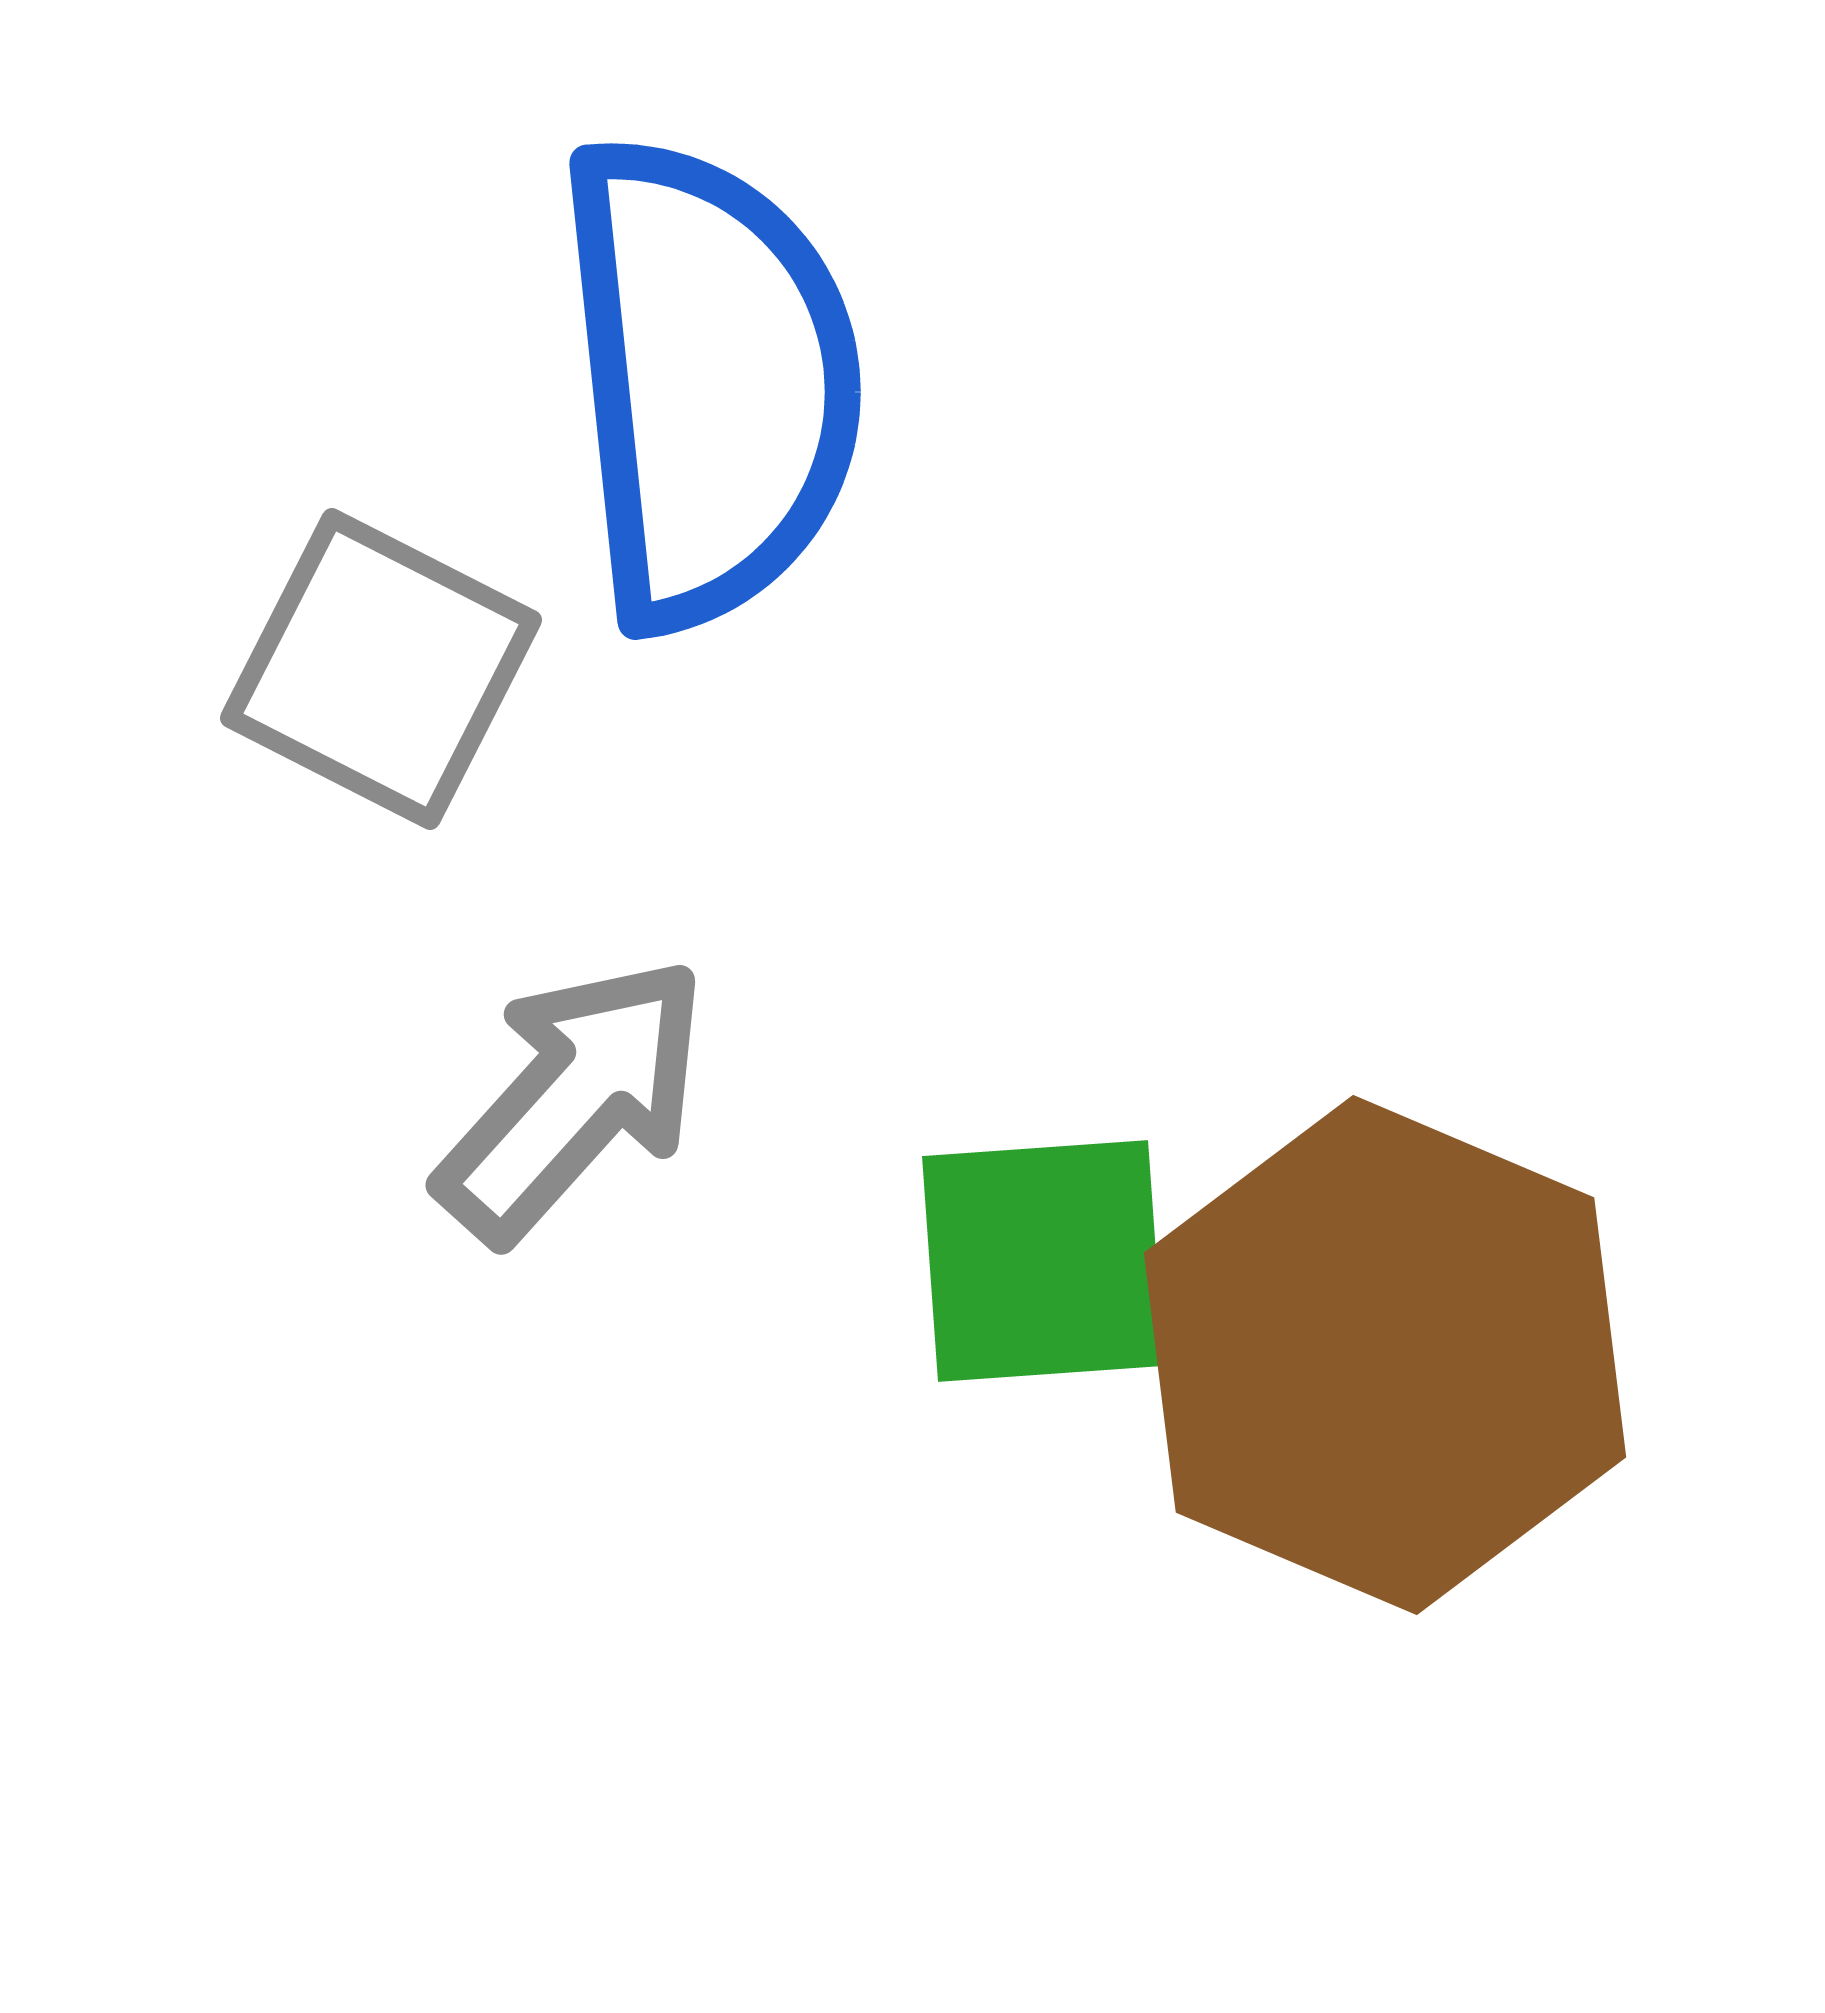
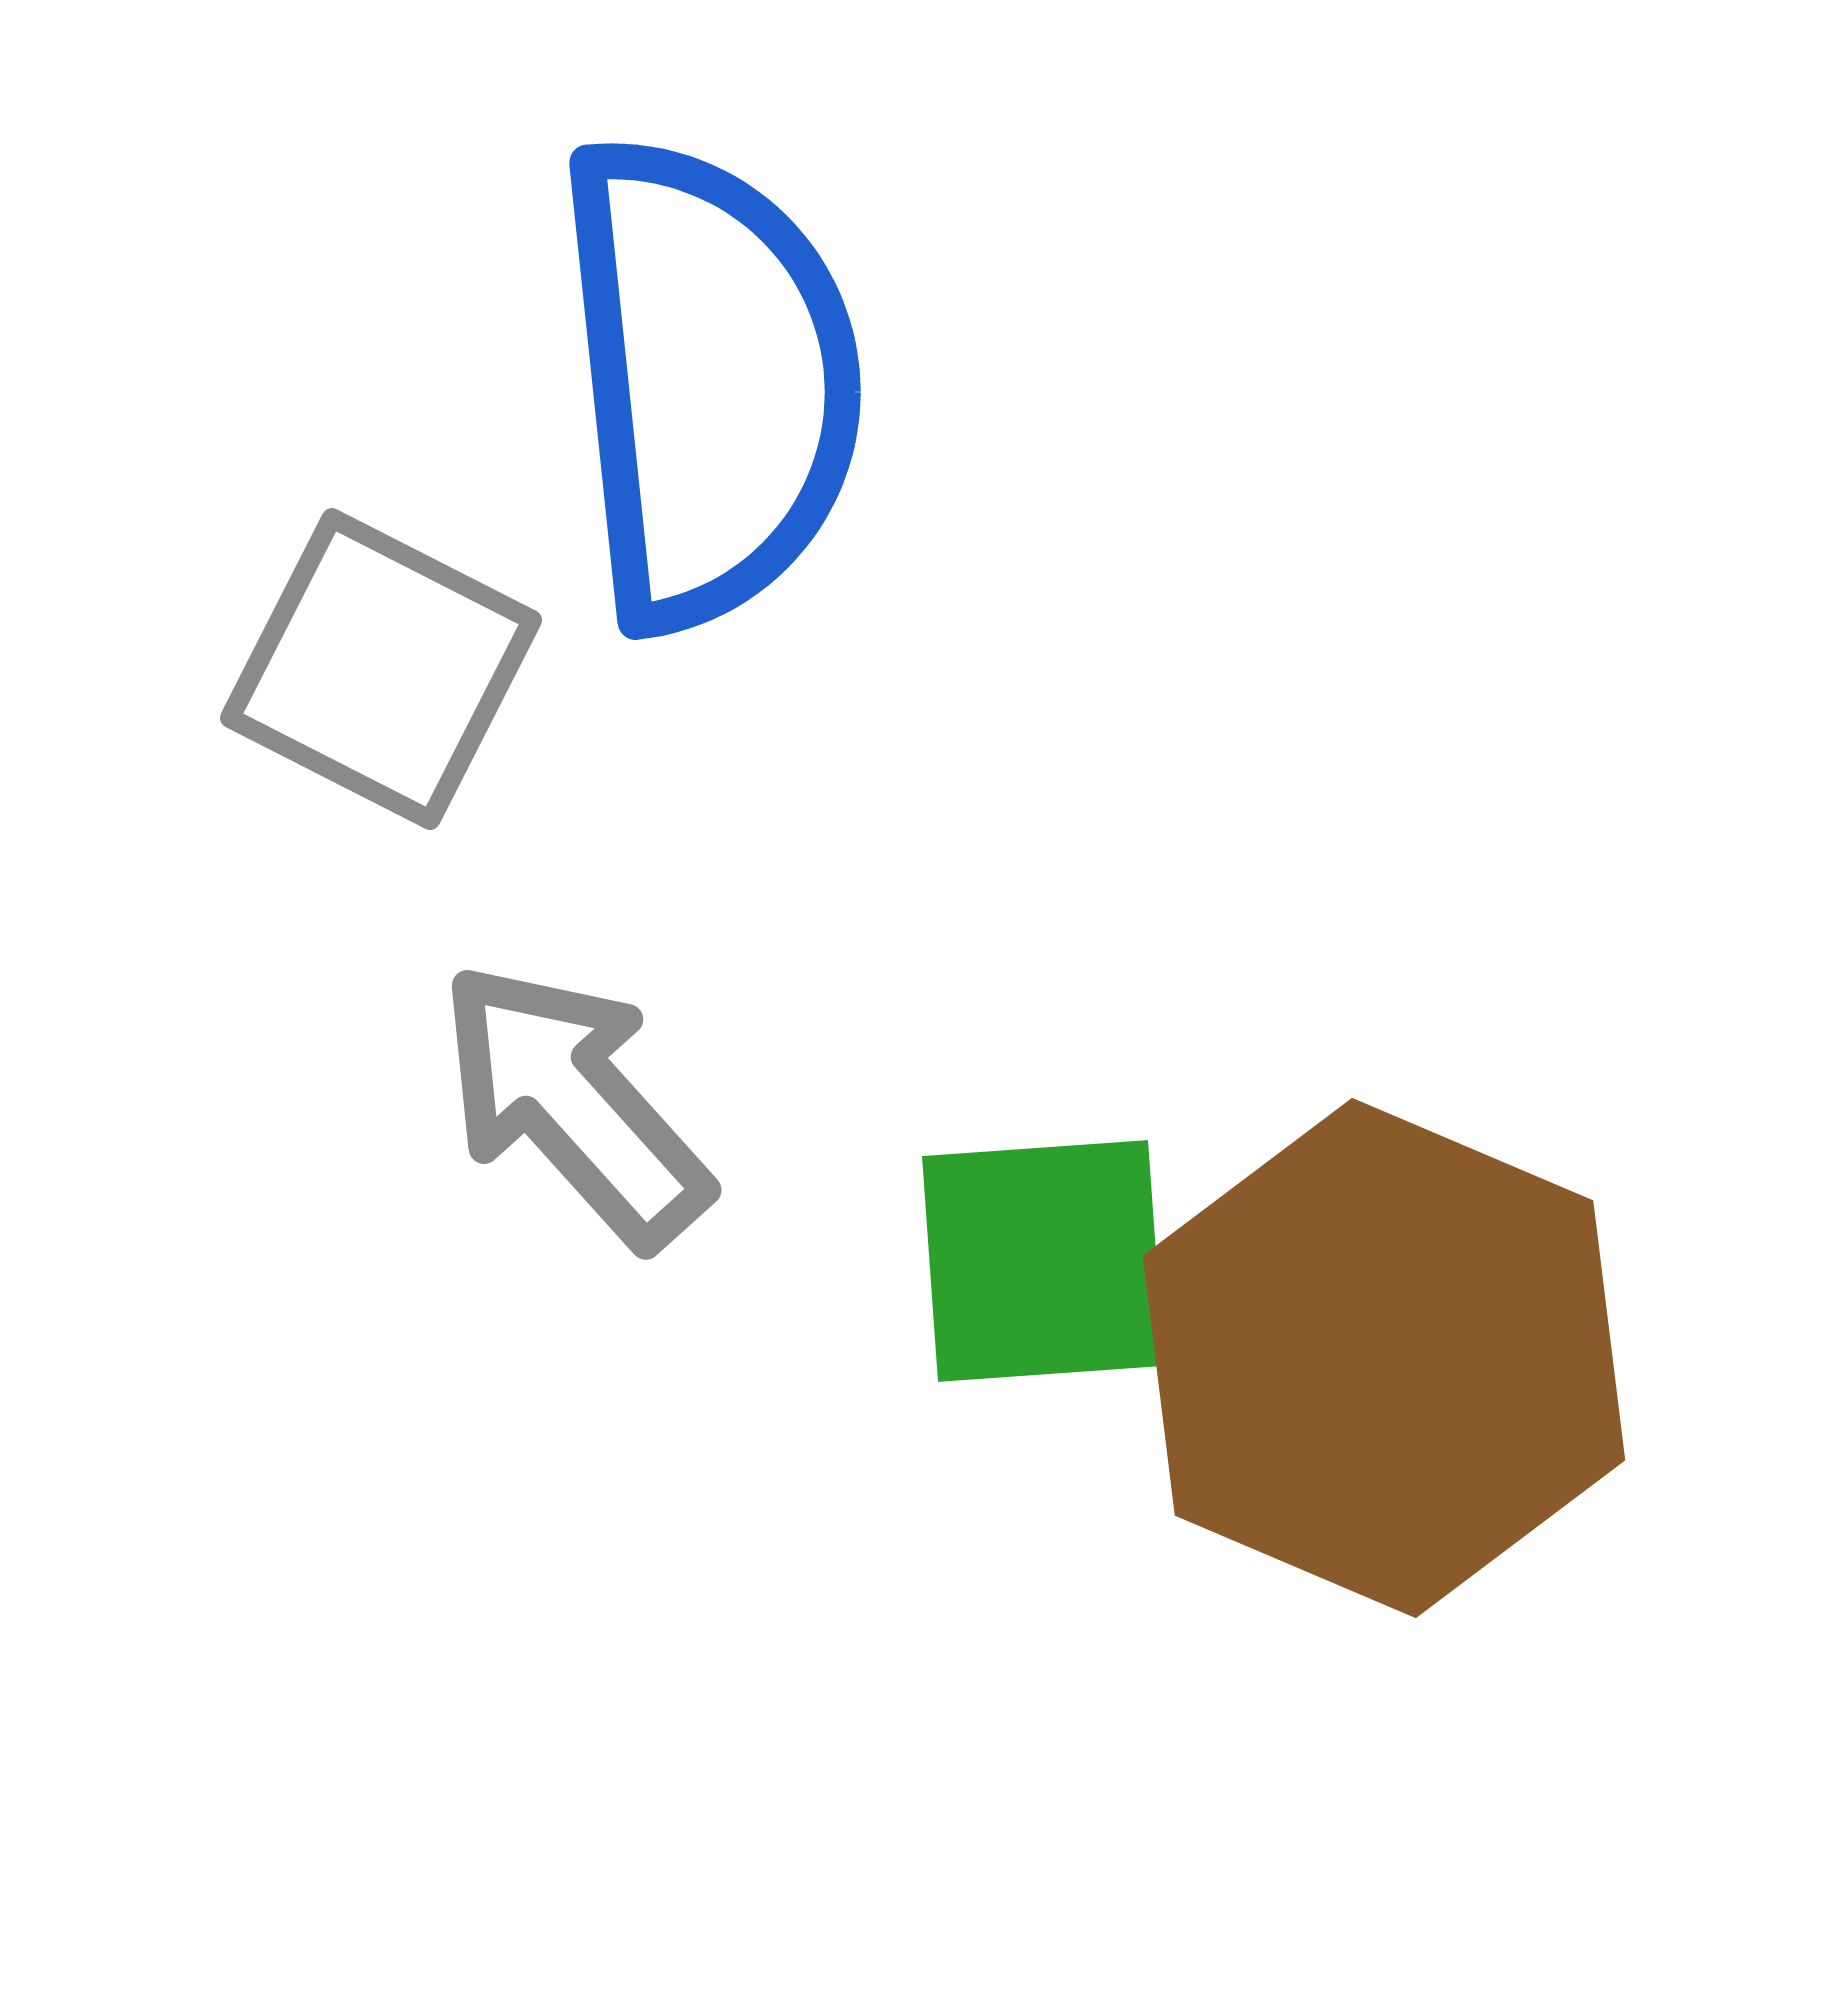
gray arrow: moved 1 px right, 5 px down; rotated 84 degrees counterclockwise
brown hexagon: moved 1 px left, 3 px down
